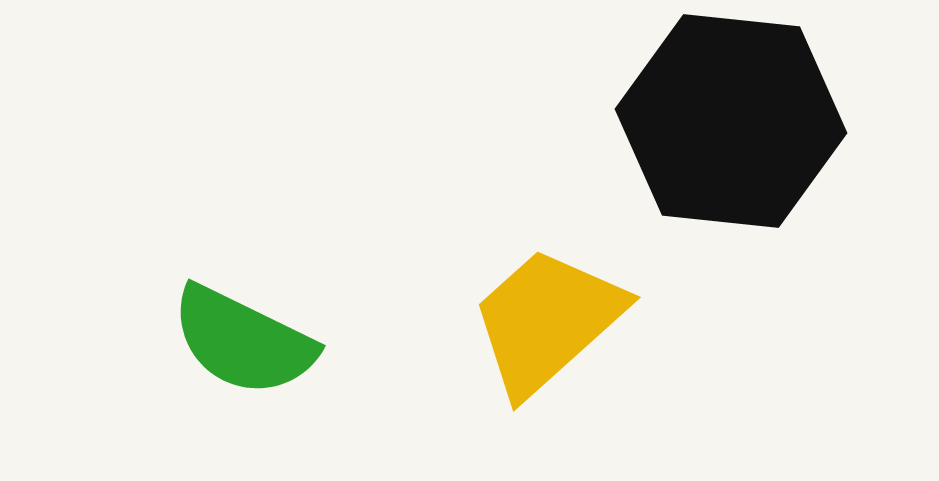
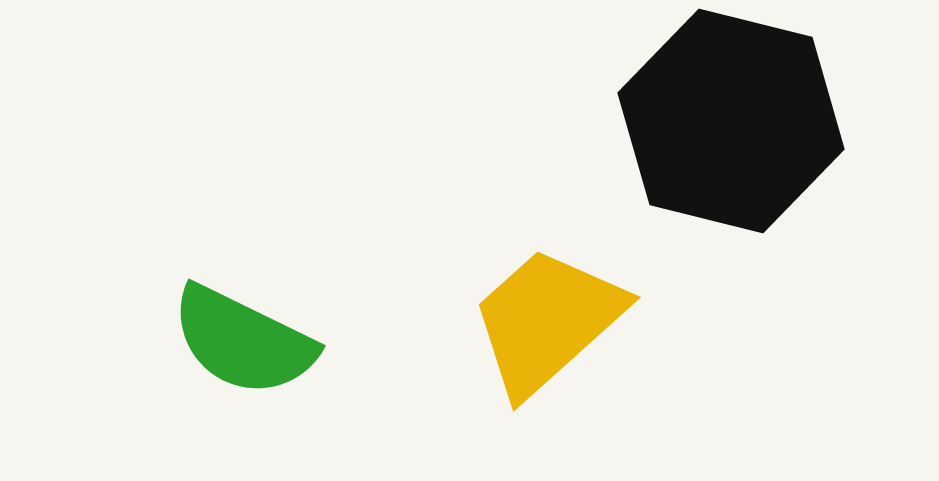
black hexagon: rotated 8 degrees clockwise
